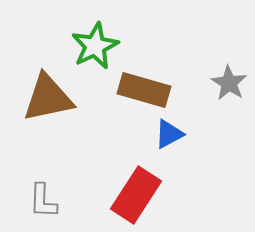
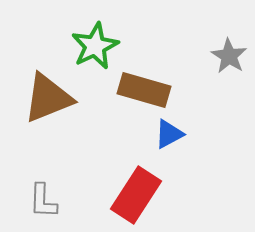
gray star: moved 27 px up
brown triangle: rotated 10 degrees counterclockwise
